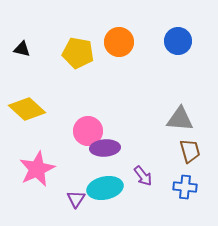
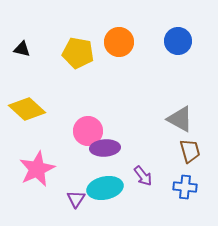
gray triangle: rotated 24 degrees clockwise
